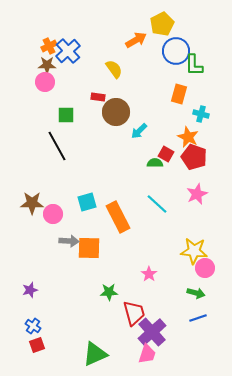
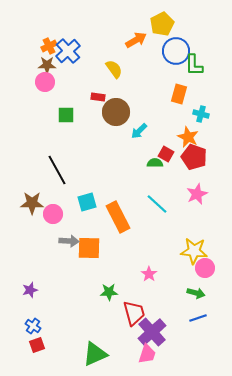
black line at (57, 146): moved 24 px down
